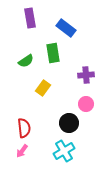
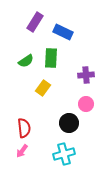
purple rectangle: moved 5 px right, 4 px down; rotated 42 degrees clockwise
blue rectangle: moved 3 px left, 4 px down; rotated 12 degrees counterclockwise
green rectangle: moved 2 px left, 5 px down; rotated 12 degrees clockwise
cyan cross: moved 3 px down; rotated 15 degrees clockwise
